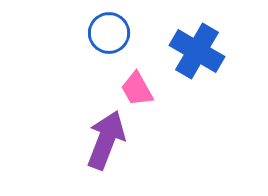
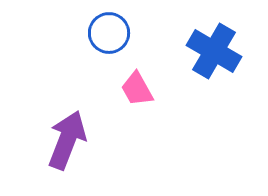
blue cross: moved 17 px right
purple arrow: moved 39 px left
